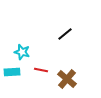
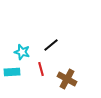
black line: moved 14 px left, 11 px down
red line: moved 1 px up; rotated 64 degrees clockwise
brown cross: rotated 12 degrees counterclockwise
